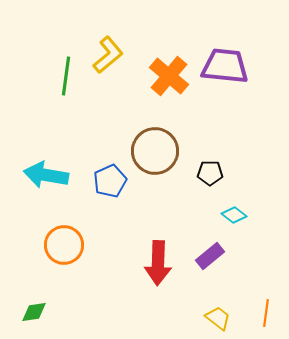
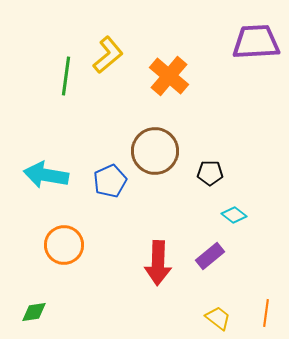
purple trapezoid: moved 31 px right, 24 px up; rotated 9 degrees counterclockwise
